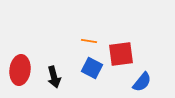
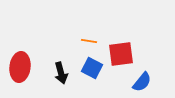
red ellipse: moved 3 px up
black arrow: moved 7 px right, 4 px up
